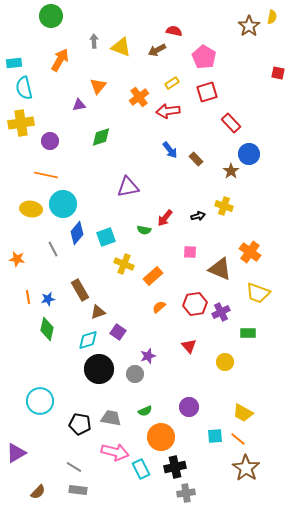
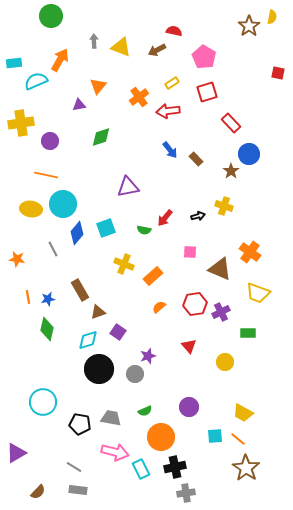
cyan semicircle at (24, 88): moved 12 px right, 7 px up; rotated 80 degrees clockwise
cyan square at (106, 237): moved 9 px up
cyan circle at (40, 401): moved 3 px right, 1 px down
